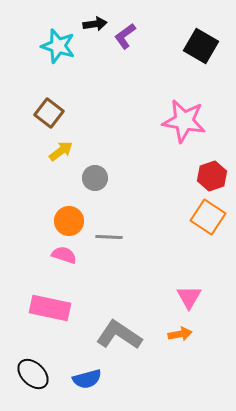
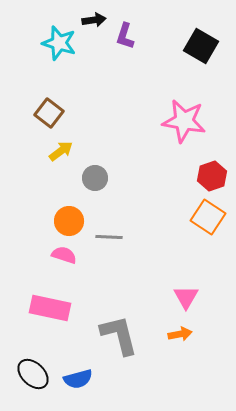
black arrow: moved 1 px left, 4 px up
purple L-shape: rotated 36 degrees counterclockwise
cyan star: moved 1 px right, 3 px up
pink triangle: moved 3 px left
gray L-shape: rotated 42 degrees clockwise
blue semicircle: moved 9 px left
